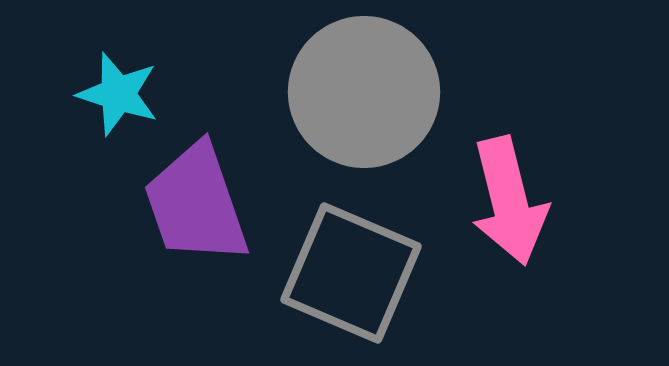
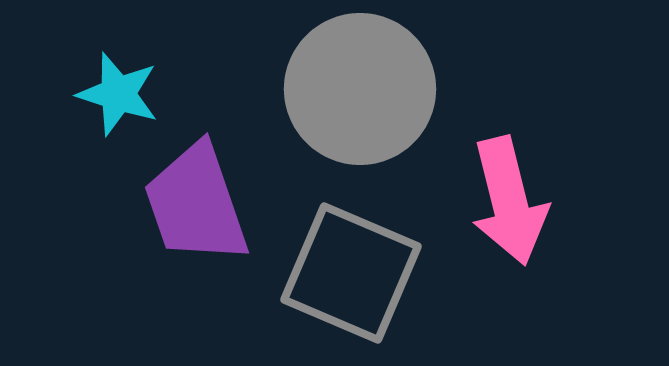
gray circle: moved 4 px left, 3 px up
